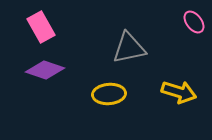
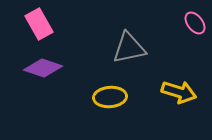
pink ellipse: moved 1 px right, 1 px down
pink rectangle: moved 2 px left, 3 px up
purple diamond: moved 2 px left, 2 px up
yellow ellipse: moved 1 px right, 3 px down
